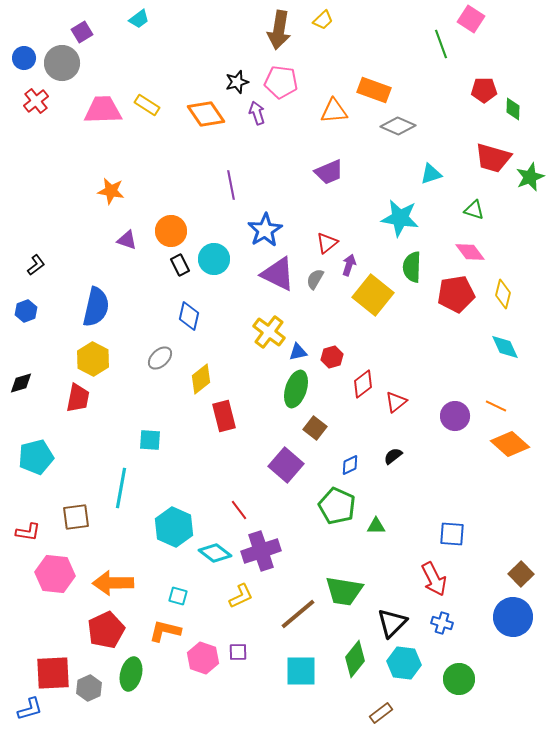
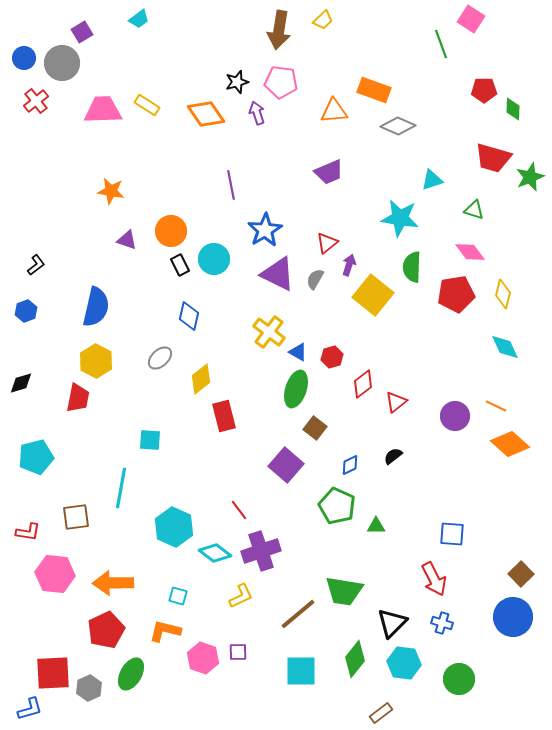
cyan triangle at (431, 174): moved 1 px right, 6 px down
blue triangle at (298, 352): rotated 42 degrees clockwise
yellow hexagon at (93, 359): moved 3 px right, 2 px down
green ellipse at (131, 674): rotated 16 degrees clockwise
